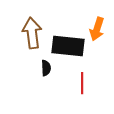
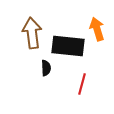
orange arrow: rotated 145 degrees clockwise
red line: moved 1 px down; rotated 15 degrees clockwise
